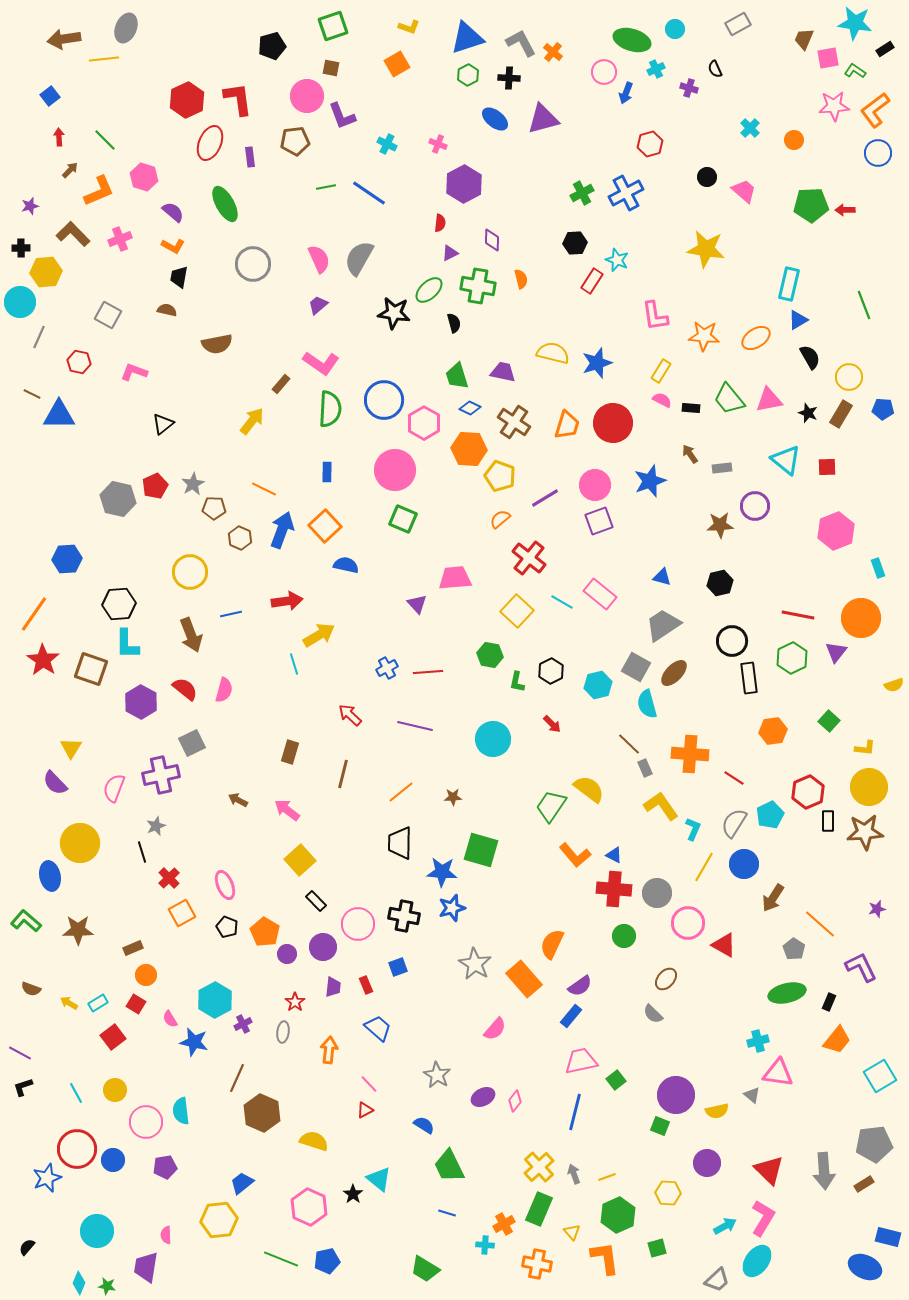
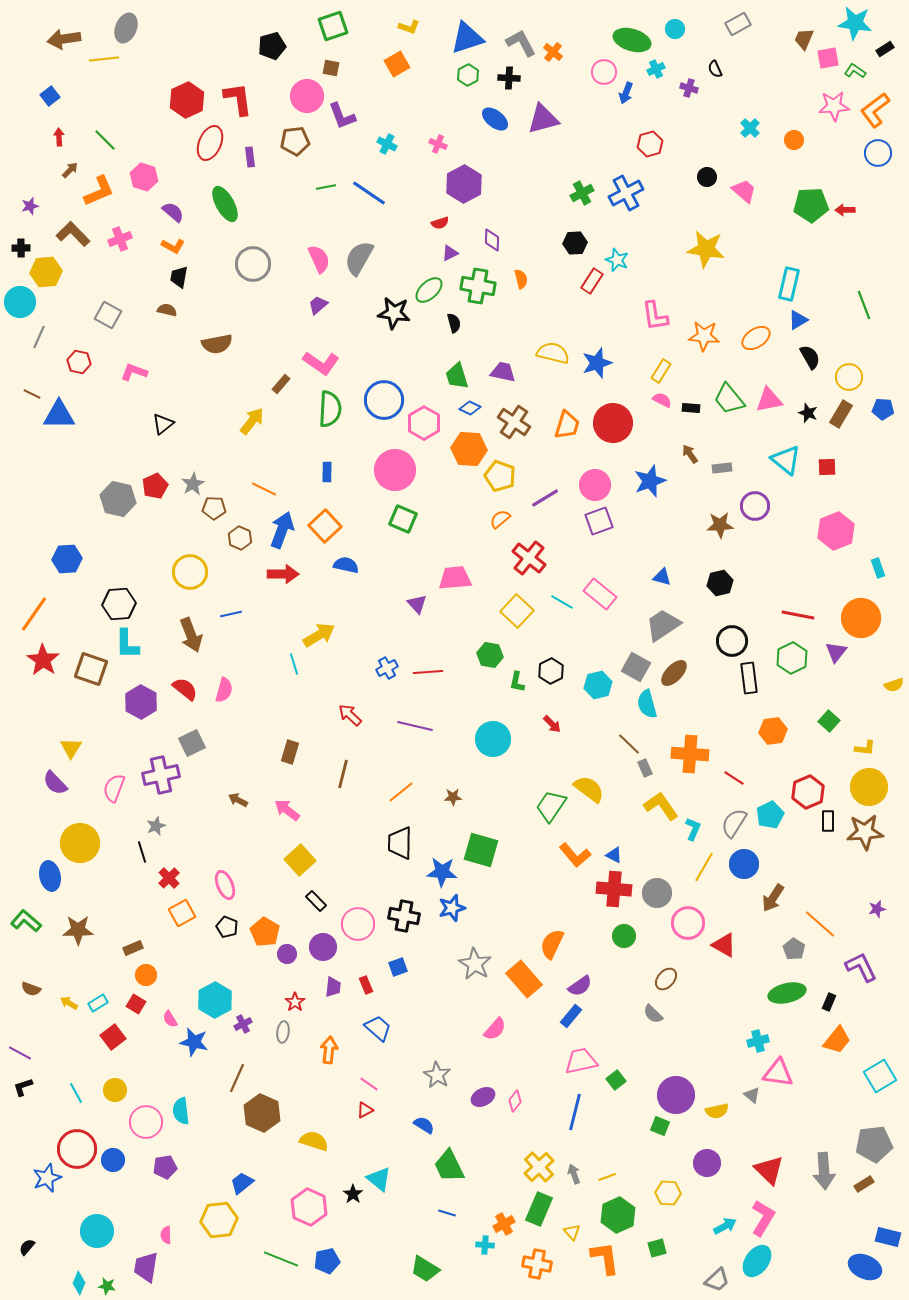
red semicircle at (440, 223): rotated 66 degrees clockwise
red arrow at (287, 601): moved 4 px left, 27 px up; rotated 8 degrees clockwise
pink line at (369, 1084): rotated 12 degrees counterclockwise
